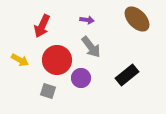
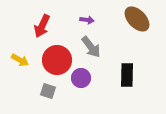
black rectangle: rotated 50 degrees counterclockwise
